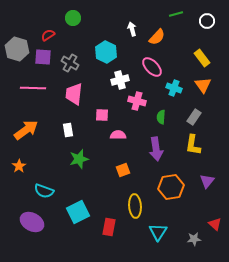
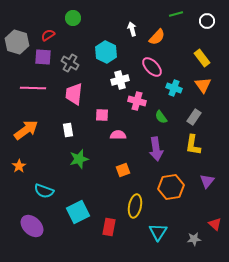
gray hexagon: moved 7 px up
green semicircle: rotated 40 degrees counterclockwise
yellow ellipse: rotated 15 degrees clockwise
purple ellipse: moved 4 px down; rotated 15 degrees clockwise
